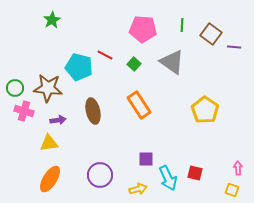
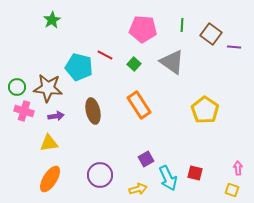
green circle: moved 2 px right, 1 px up
purple arrow: moved 2 px left, 4 px up
purple square: rotated 28 degrees counterclockwise
